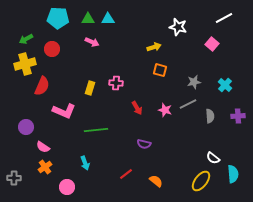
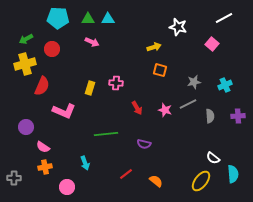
cyan cross: rotated 24 degrees clockwise
green line: moved 10 px right, 4 px down
orange cross: rotated 24 degrees clockwise
